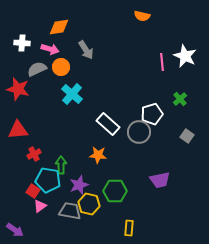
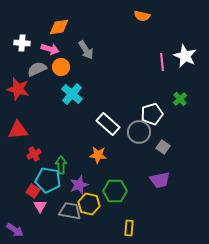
gray square: moved 24 px left, 11 px down
pink triangle: rotated 24 degrees counterclockwise
